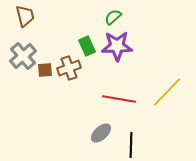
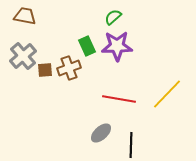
brown trapezoid: rotated 65 degrees counterclockwise
yellow line: moved 2 px down
